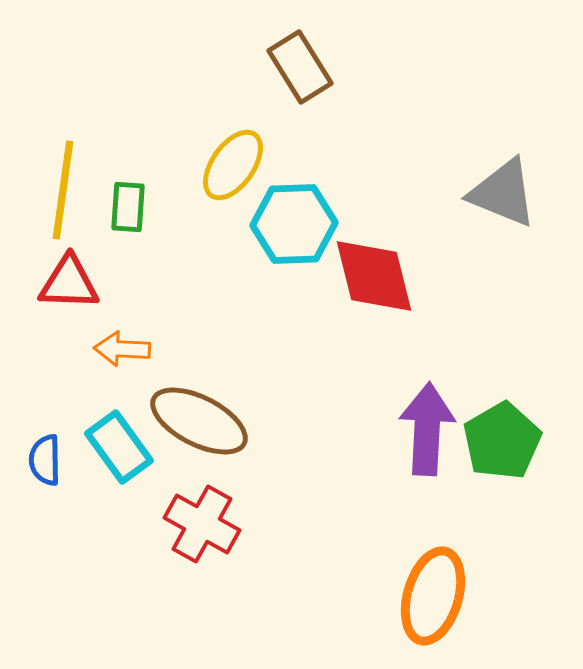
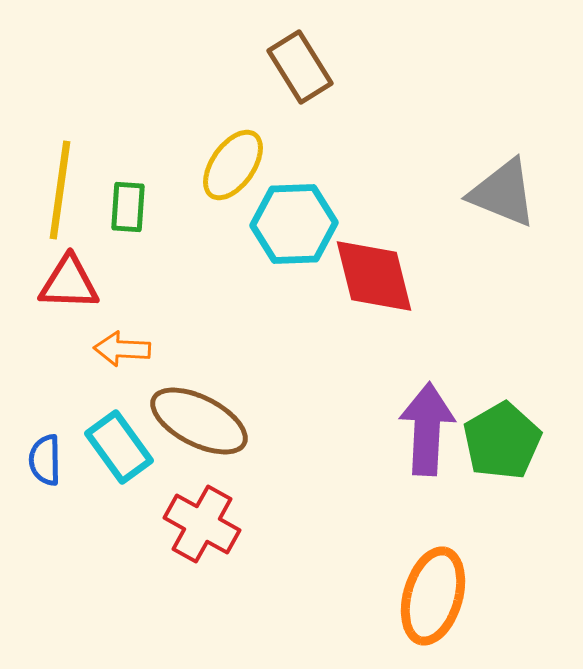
yellow line: moved 3 px left
